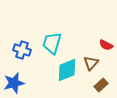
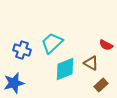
cyan trapezoid: rotated 30 degrees clockwise
brown triangle: rotated 42 degrees counterclockwise
cyan diamond: moved 2 px left, 1 px up
